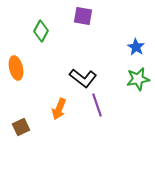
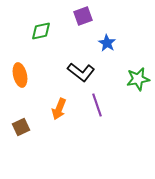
purple square: rotated 30 degrees counterclockwise
green diamond: rotated 50 degrees clockwise
blue star: moved 29 px left, 4 px up
orange ellipse: moved 4 px right, 7 px down
black L-shape: moved 2 px left, 6 px up
